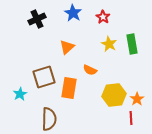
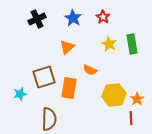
blue star: moved 5 px down
cyan star: rotated 16 degrees clockwise
